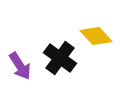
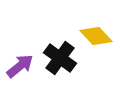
purple arrow: rotated 96 degrees counterclockwise
